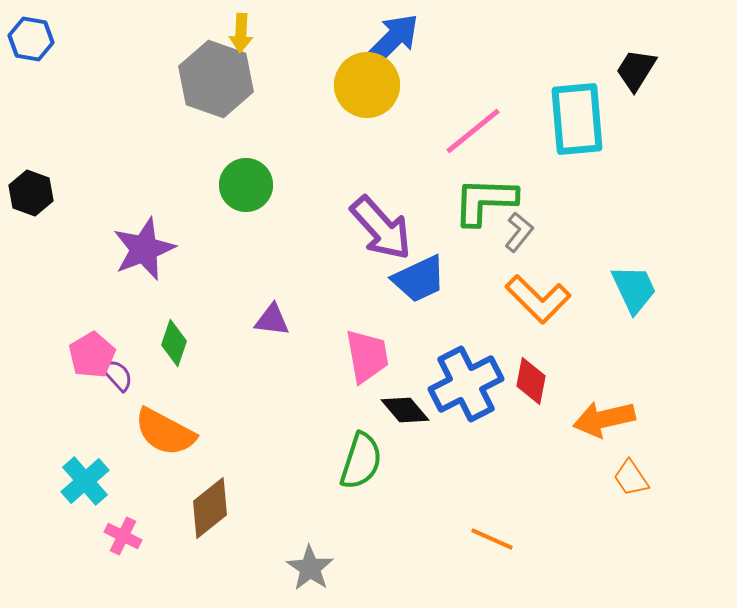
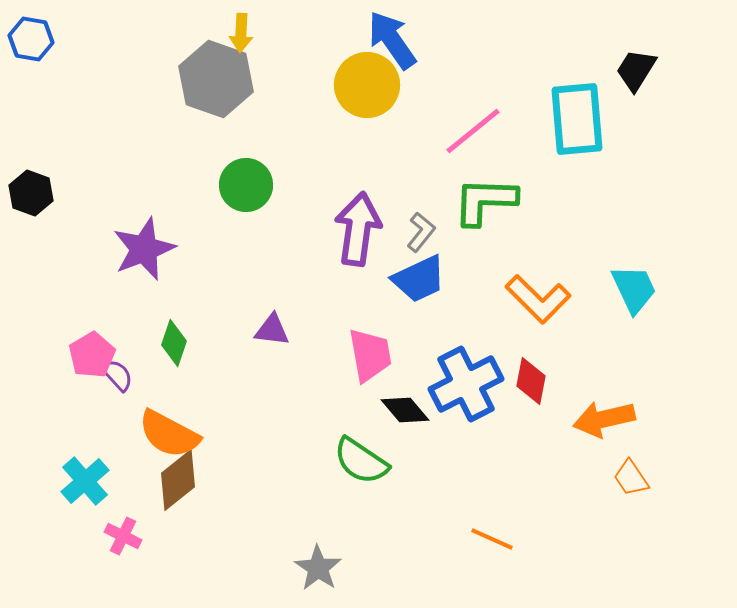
blue arrow: rotated 80 degrees counterclockwise
purple arrow: moved 23 px left, 1 px down; rotated 130 degrees counterclockwise
gray L-shape: moved 98 px left
purple triangle: moved 10 px down
pink trapezoid: moved 3 px right, 1 px up
orange semicircle: moved 4 px right, 2 px down
green semicircle: rotated 106 degrees clockwise
brown diamond: moved 32 px left, 28 px up
gray star: moved 8 px right
